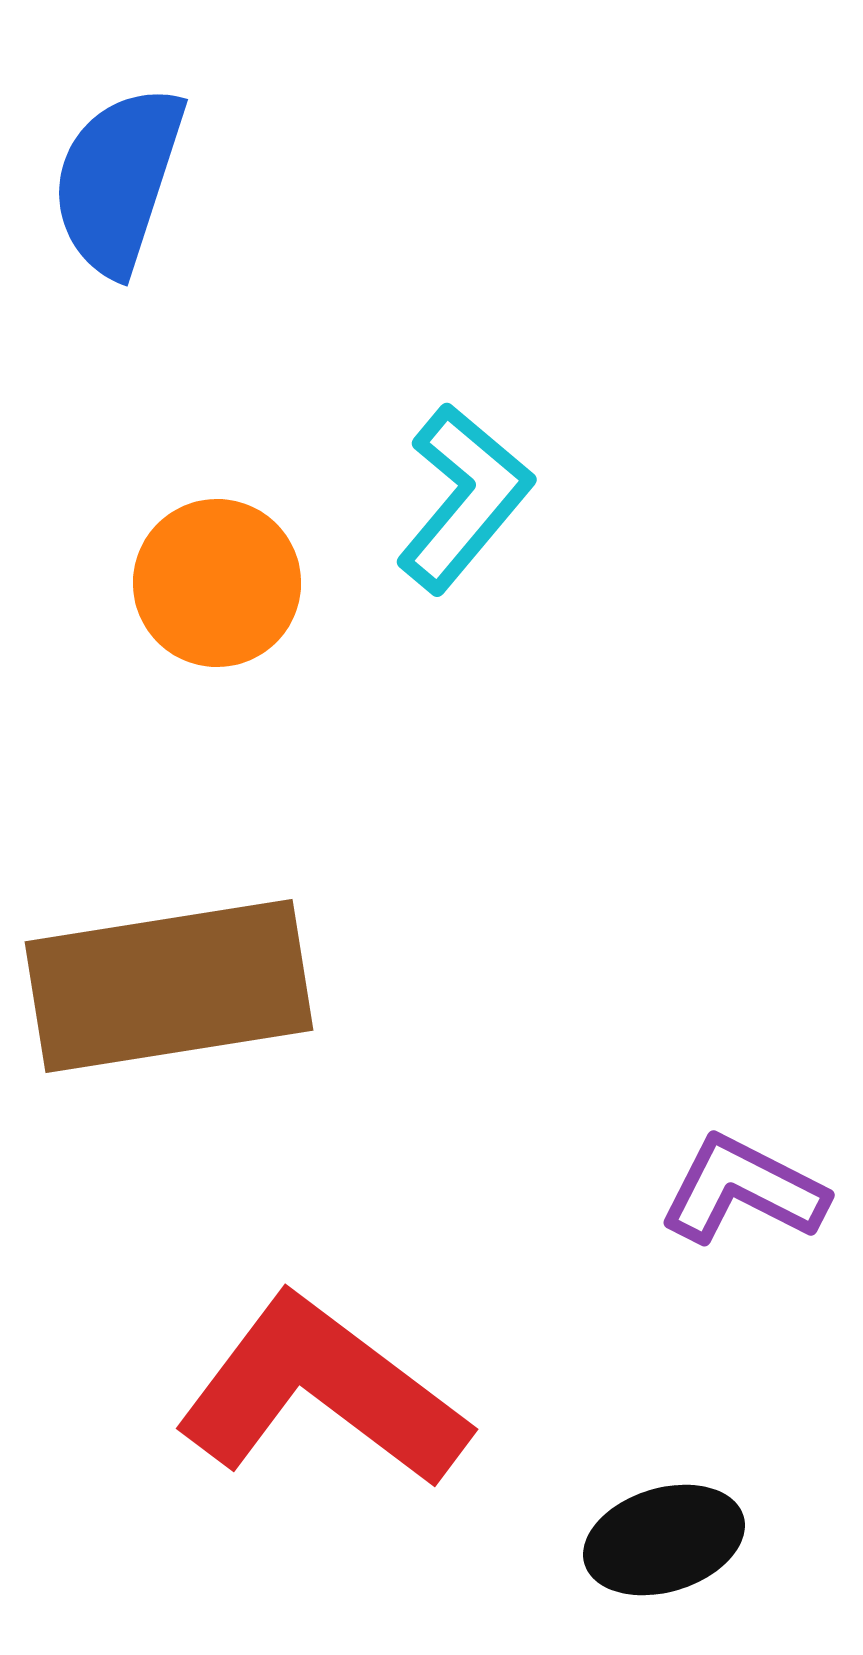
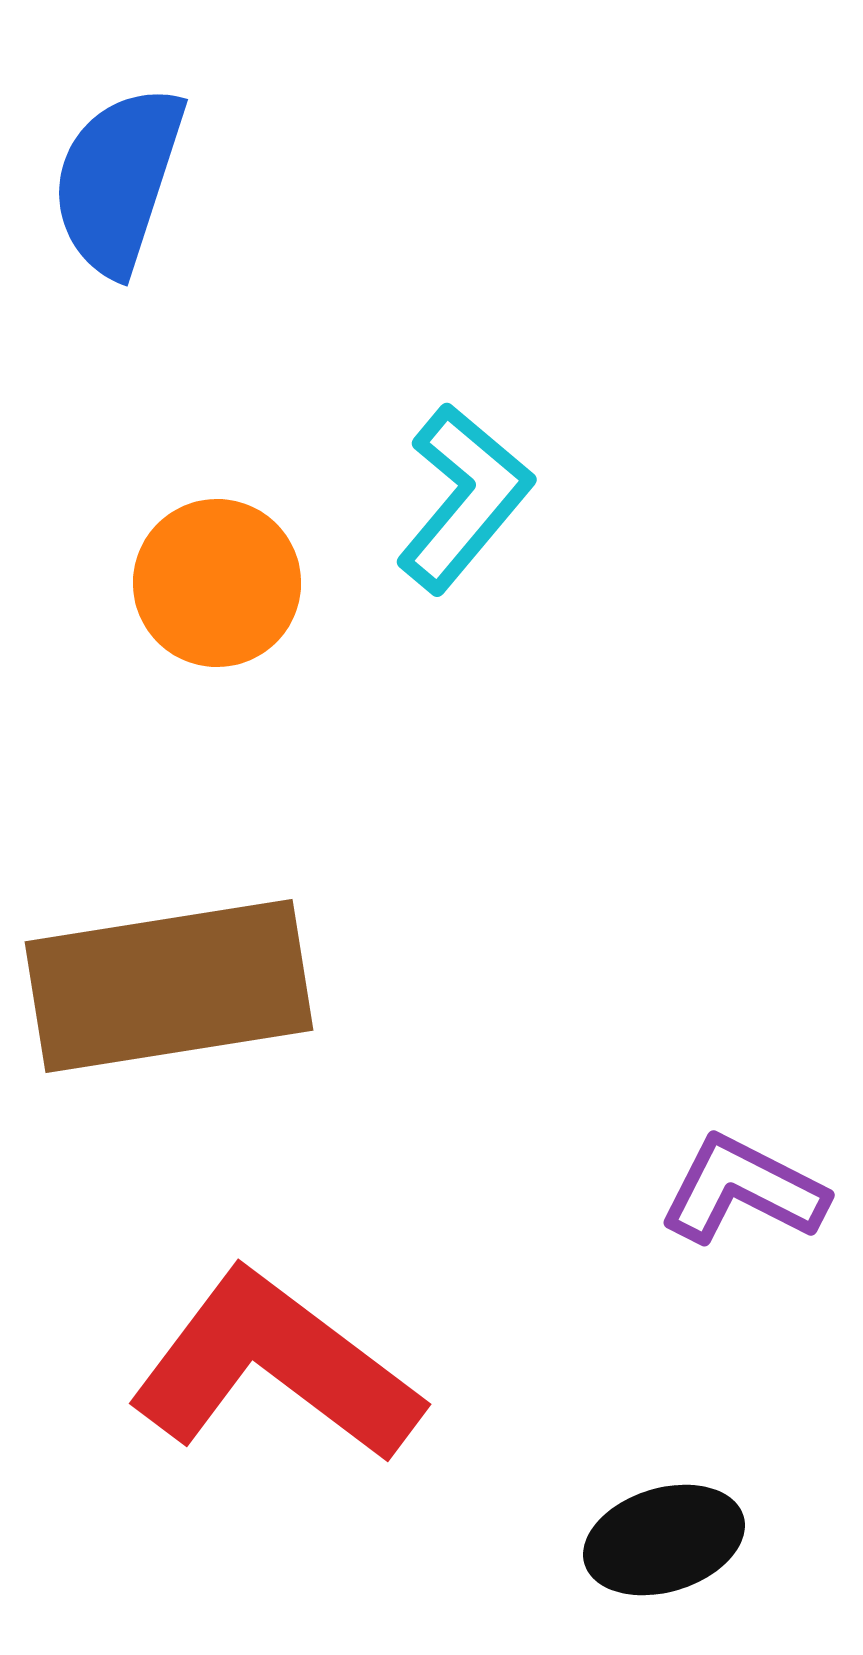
red L-shape: moved 47 px left, 25 px up
